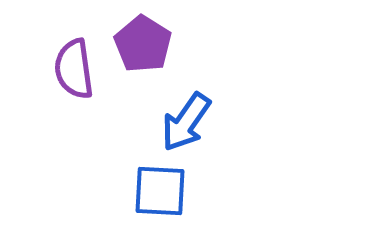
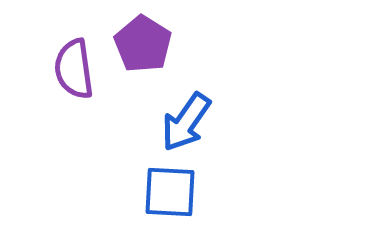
blue square: moved 10 px right, 1 px down
